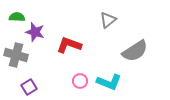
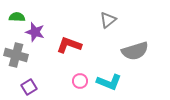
gray semicircle: rotated 16 degrees clockwise
